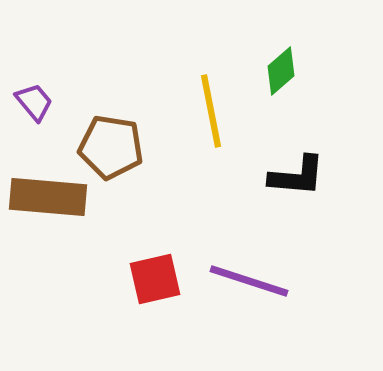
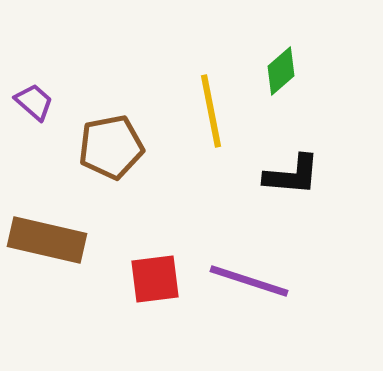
purple trapezoid: rotated 9 degrees counterclockwise
brown pentagon: rotated 20 degrees counterclockwise
black L-shape: moved 5 px left, 1 px up
brown rectangle: moved 1 px left, 43 px down; rotated 8 degrees clockwise
red square: rotated 6 degrees clockwise
